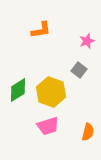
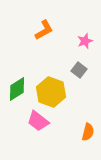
orange L-shape: moved 3 px right; rotated 20 degrees counterclockwise
pink star: moved 2 px left
green diamond: moved 1 px left, 1 px up
pink trapezoid: moved 10 px left, 5 px up; rotated 55 degrees clockwise
